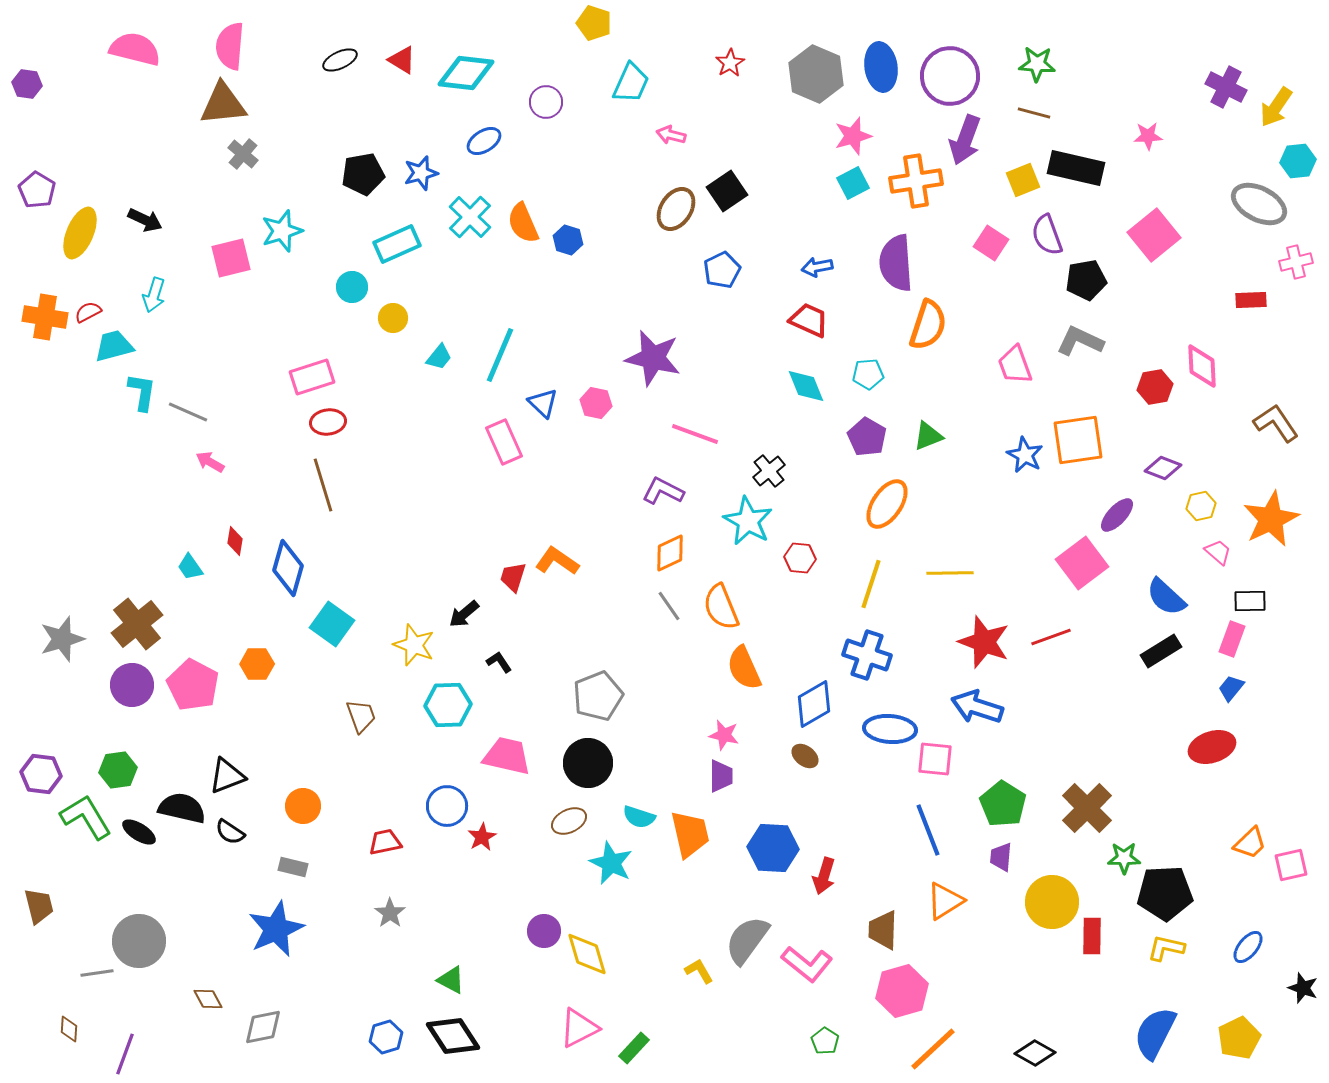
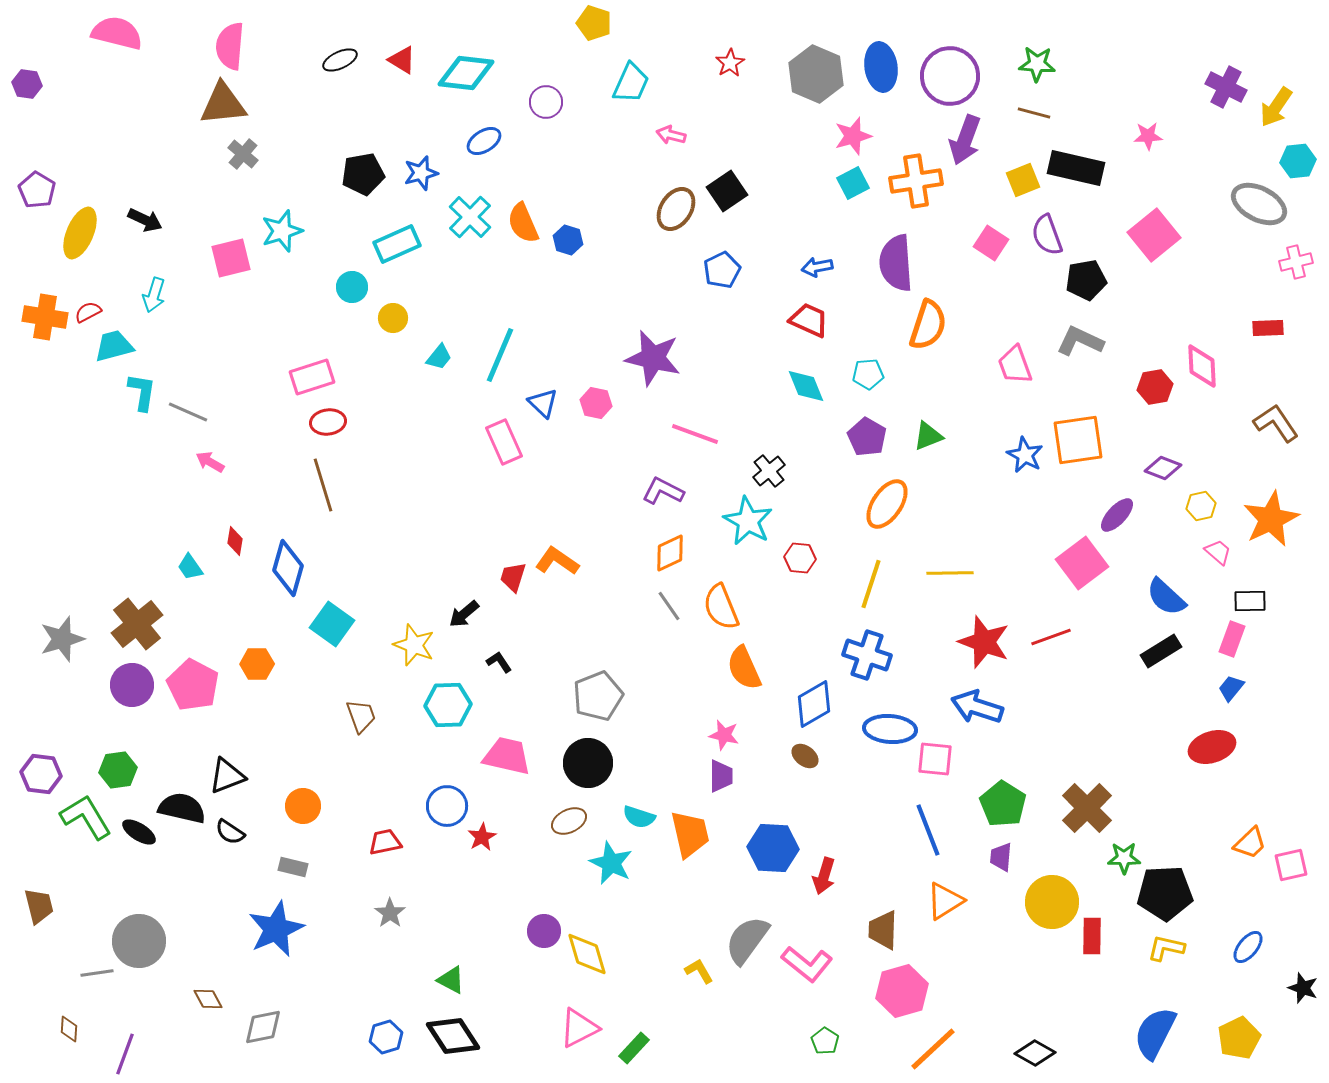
pink semicircle at (135, 49): moved 18 px left, 16 px up
red rectangle at (1251, 300): moved 17 px right, 28 px down
